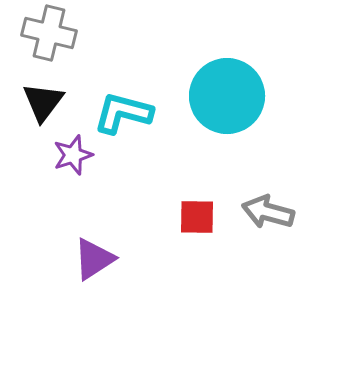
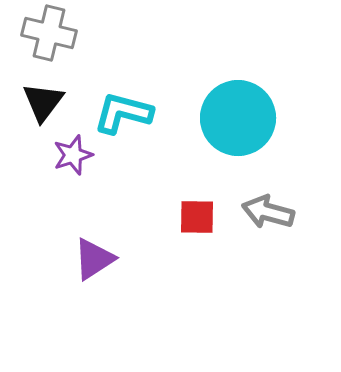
cyan circle: moved 11 px right, 22 px down
